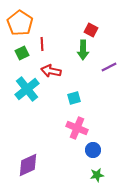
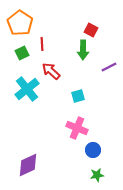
red arrow: rotated 30 degrees clockwise
cyan square: moved 4 px right, 2 px up
